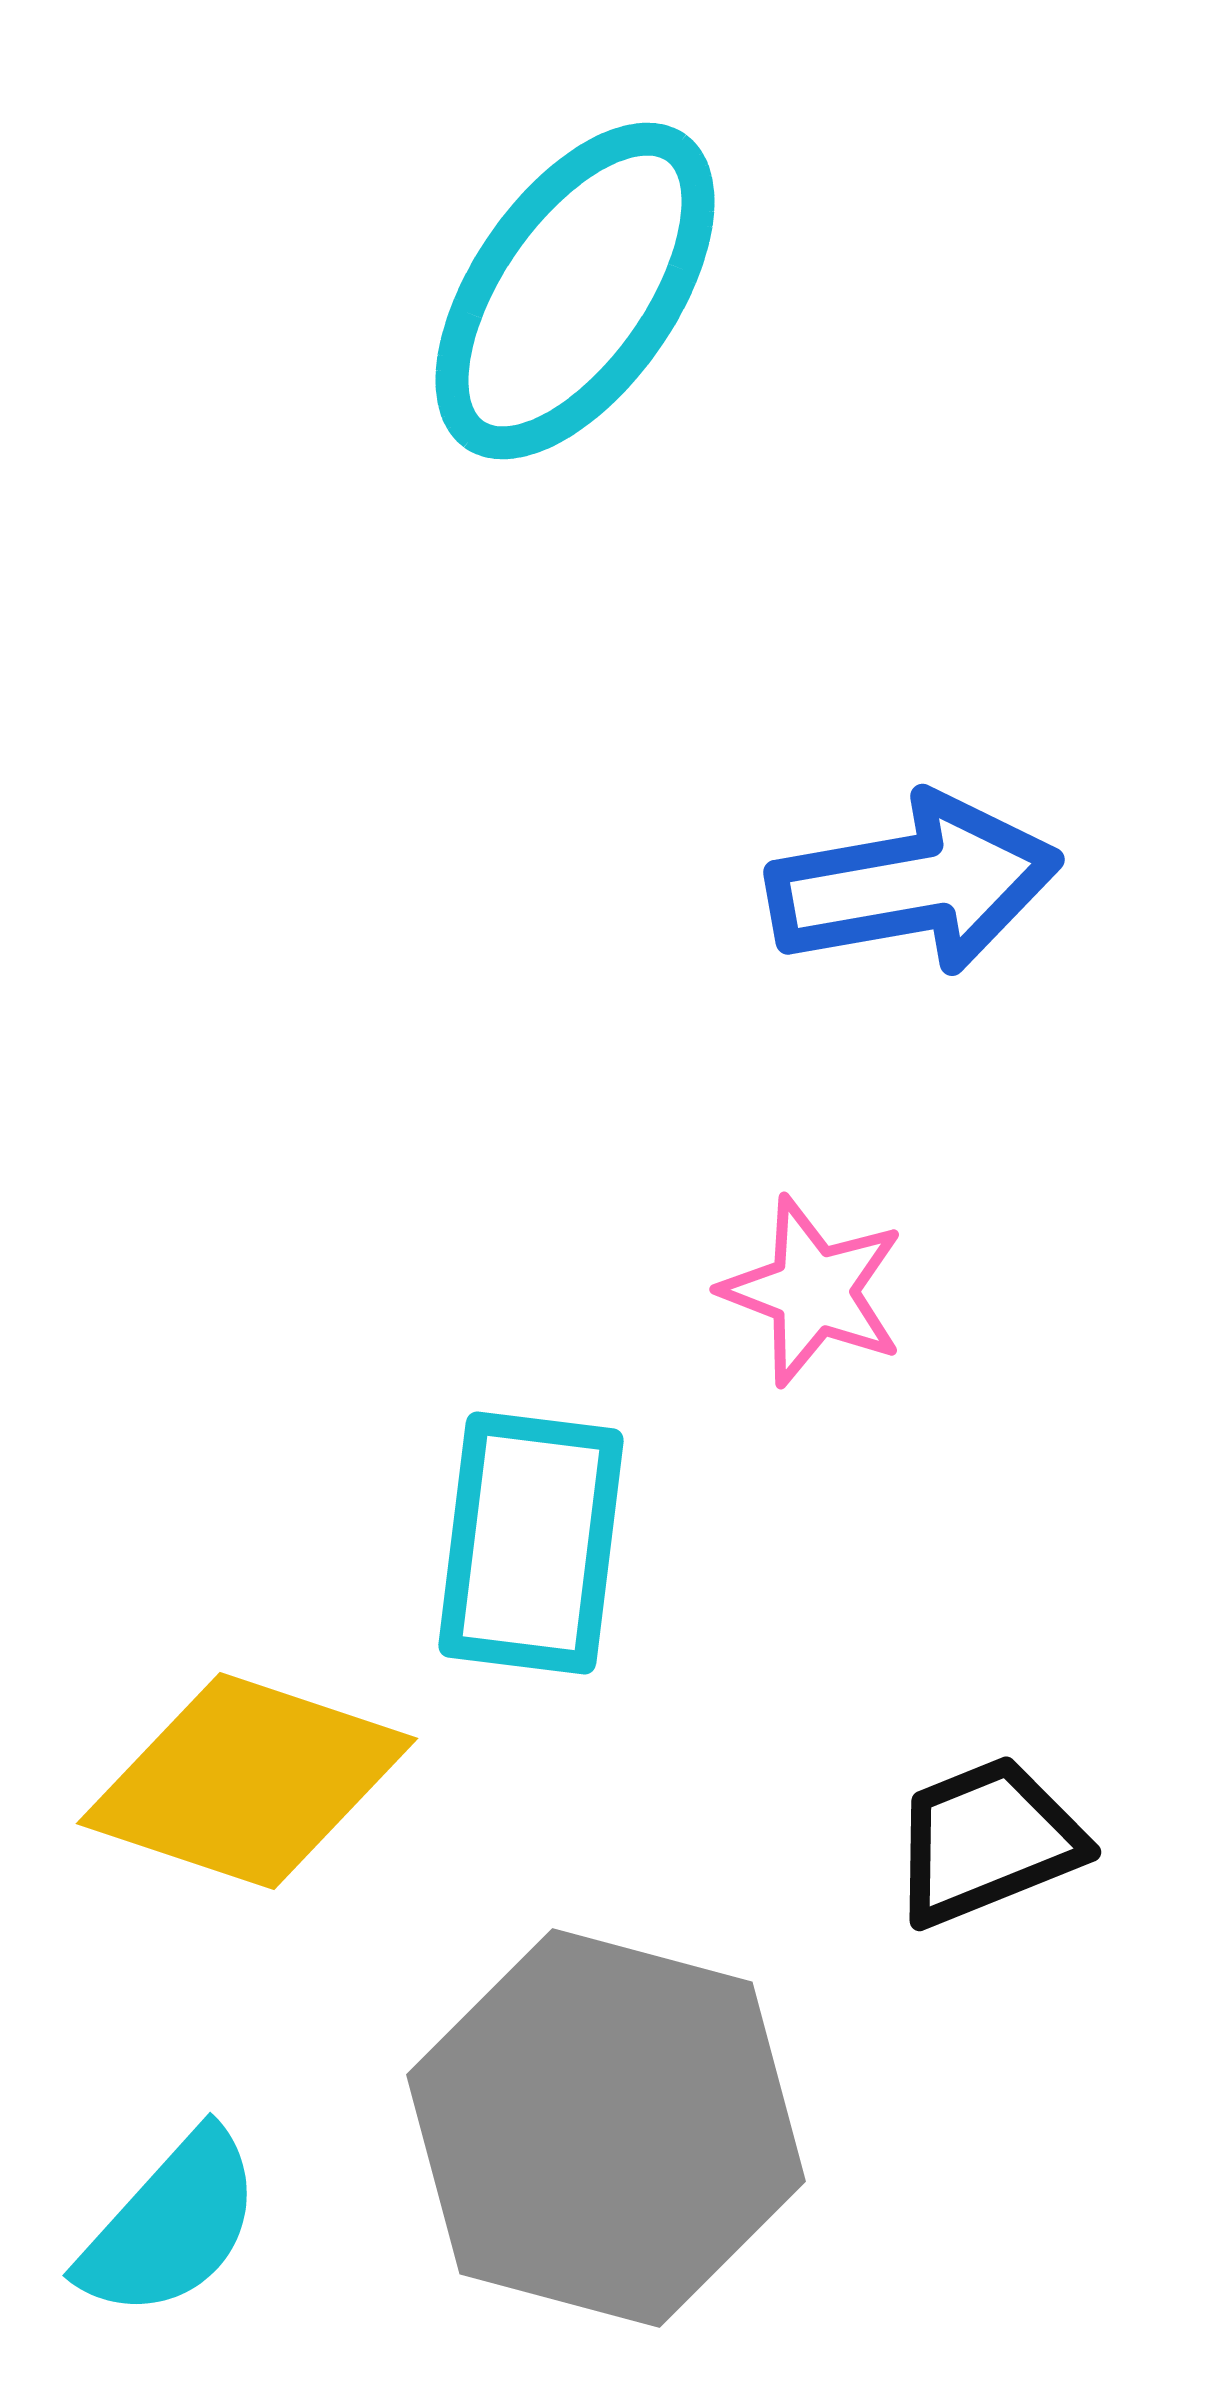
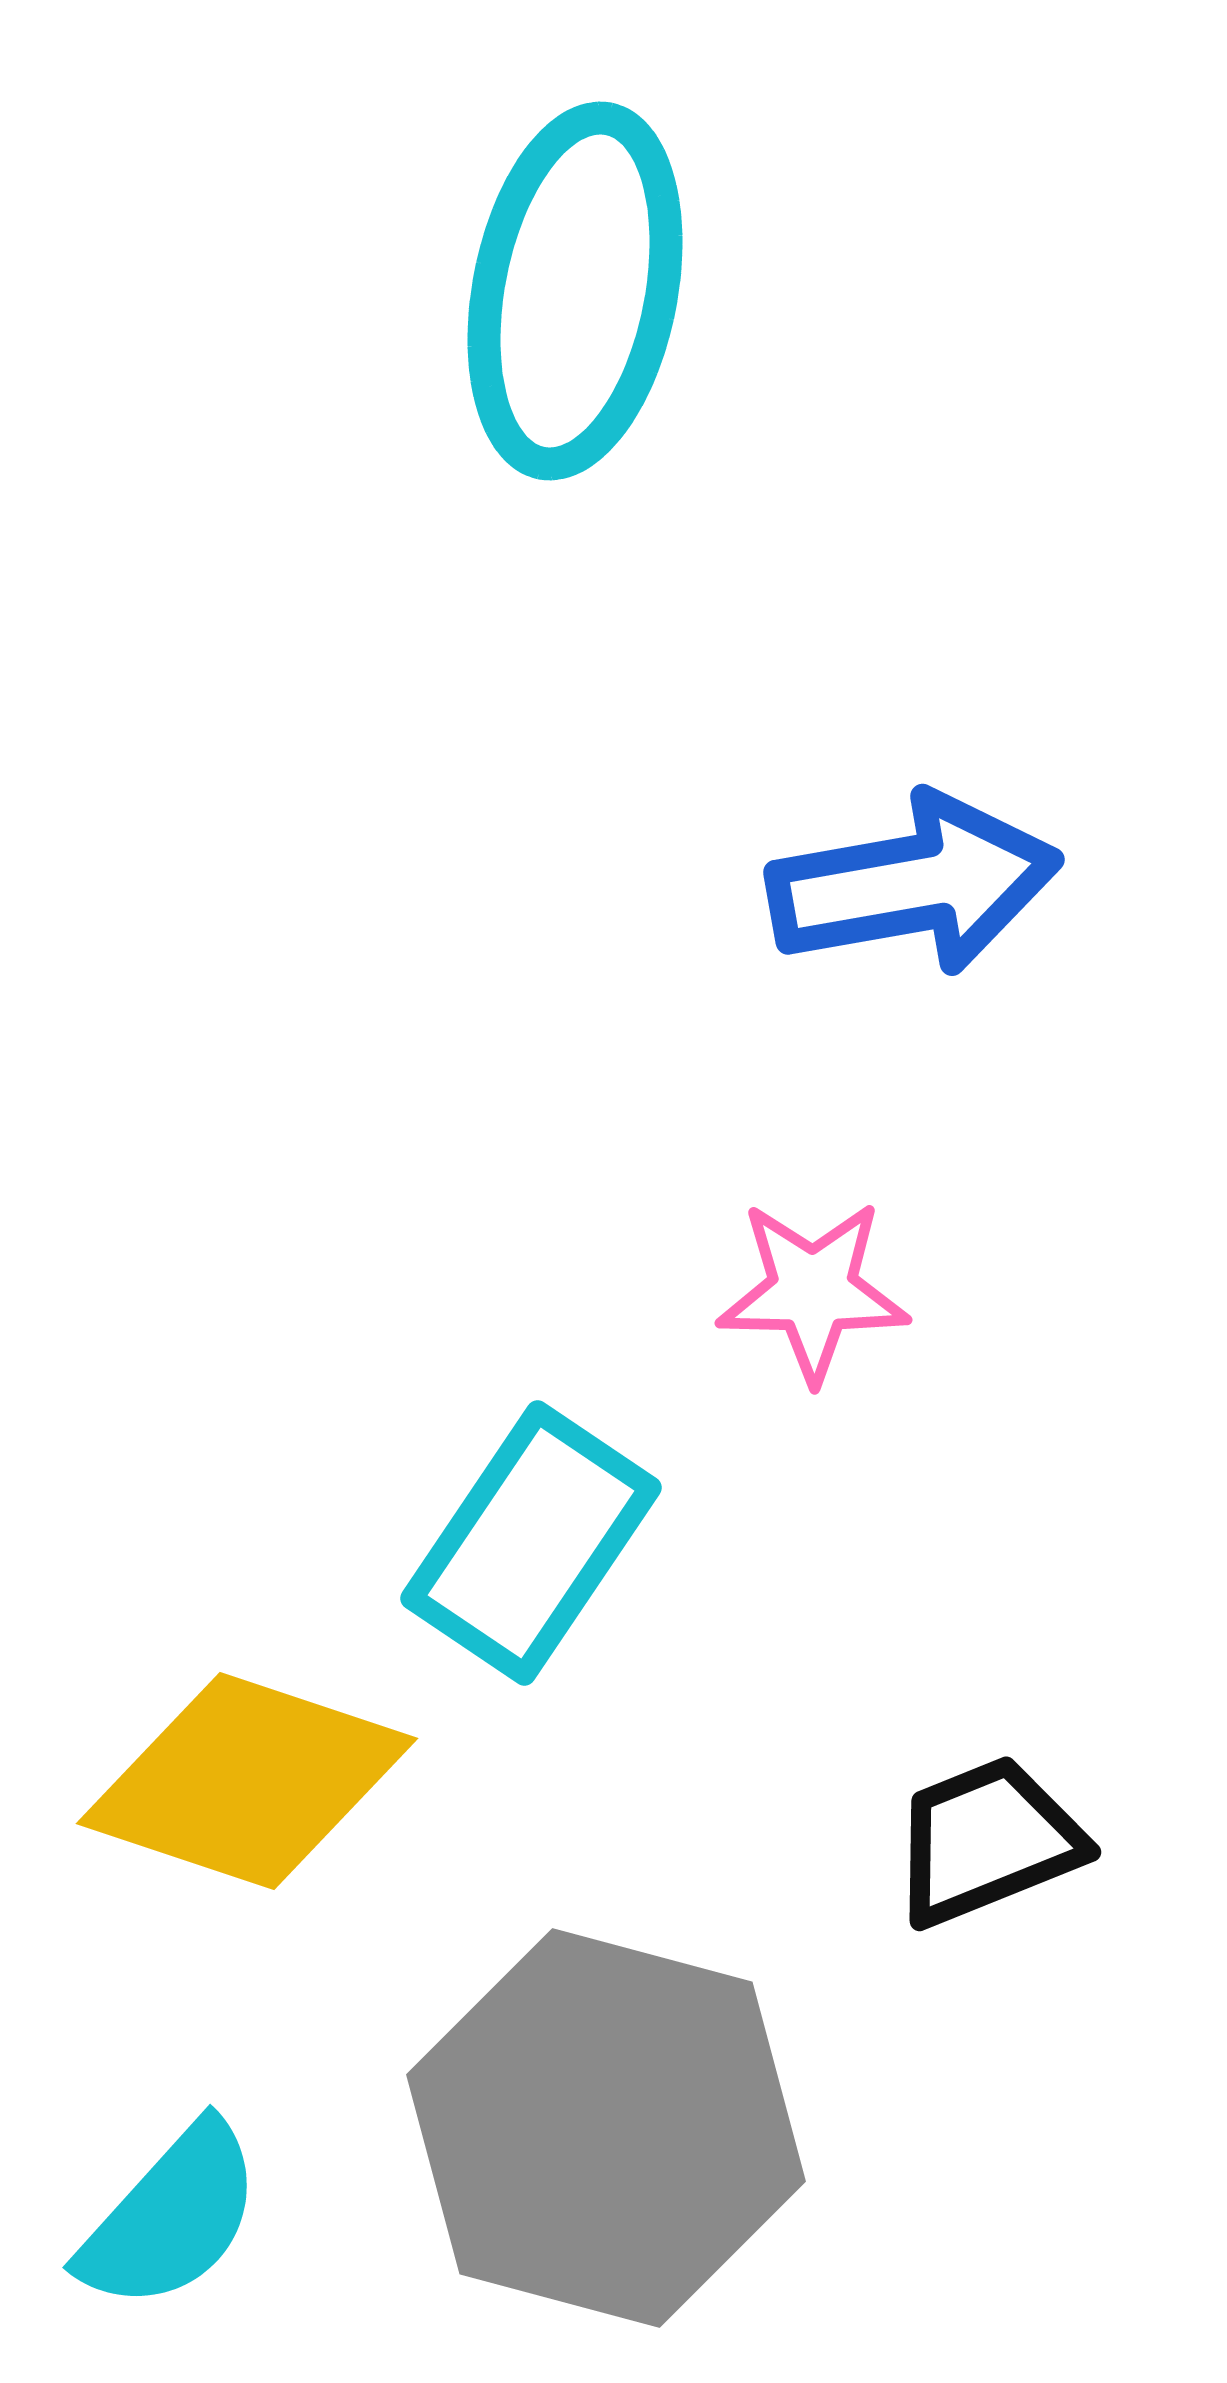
cyan ellipse: rotated 24 degrees counterclockwise
pink star: rotated 20 degrees counterclockwise
cyan rectangle: rotated 27 degrees clockwise
cyan semicircle: moved 8 px up
